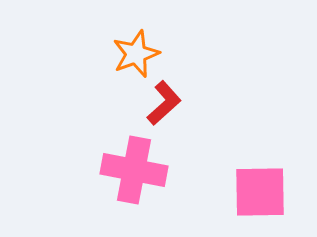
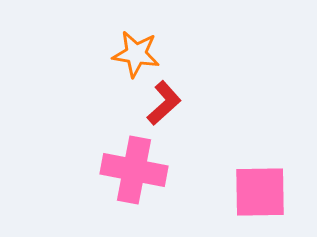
orange star: rotated 30 degrees clockwise
